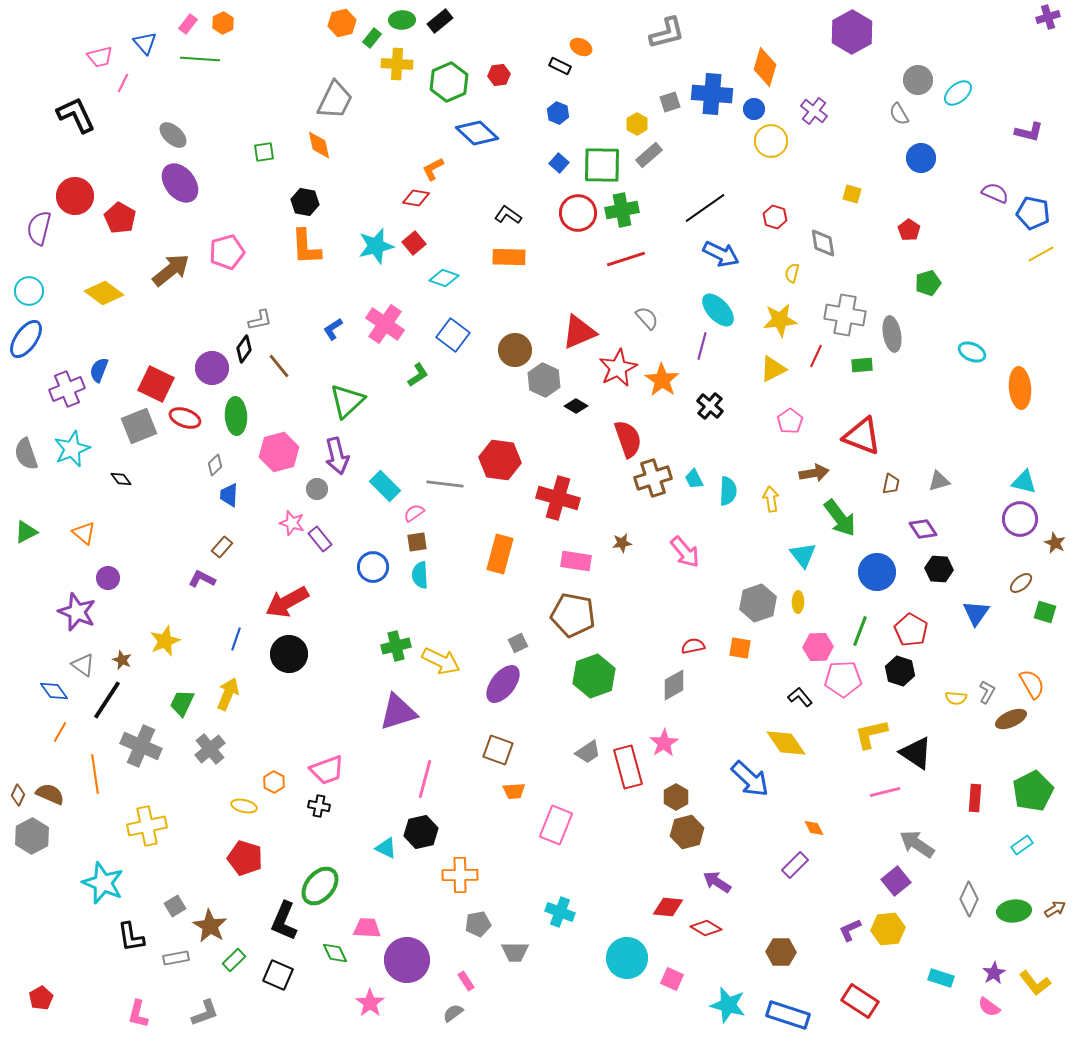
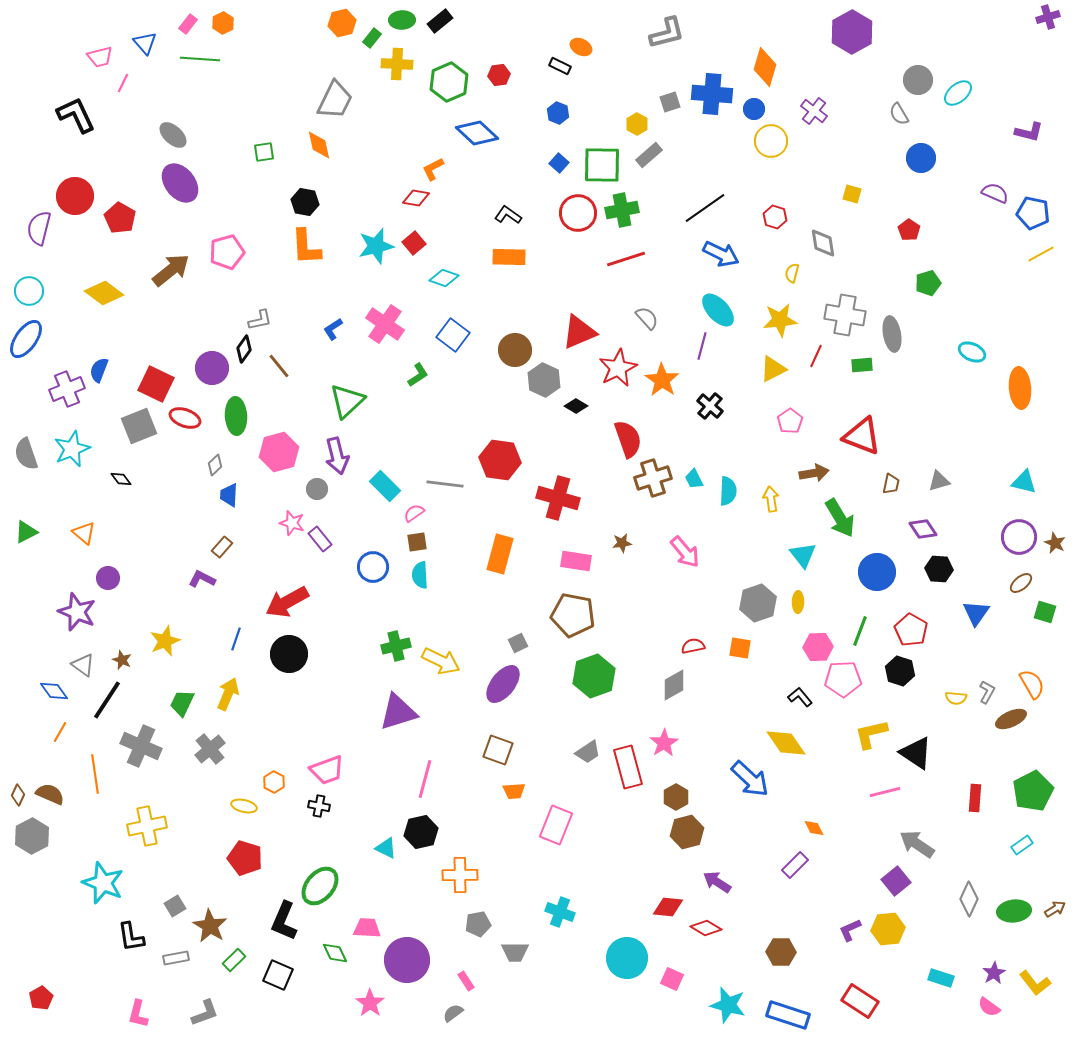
green arrow at (840, 518): rotated 6 degrees clockwise
purple circle at (1020, 519): moved 1 px left, 18 px down
